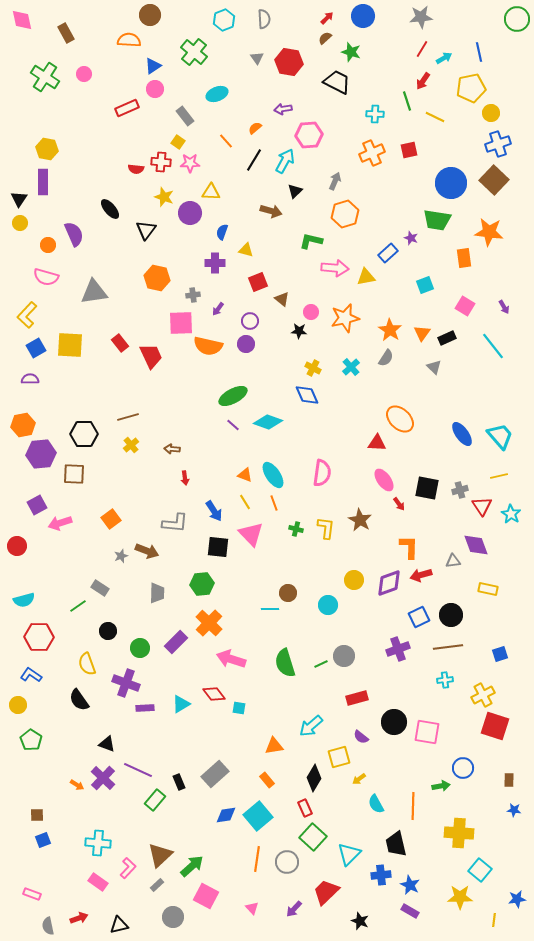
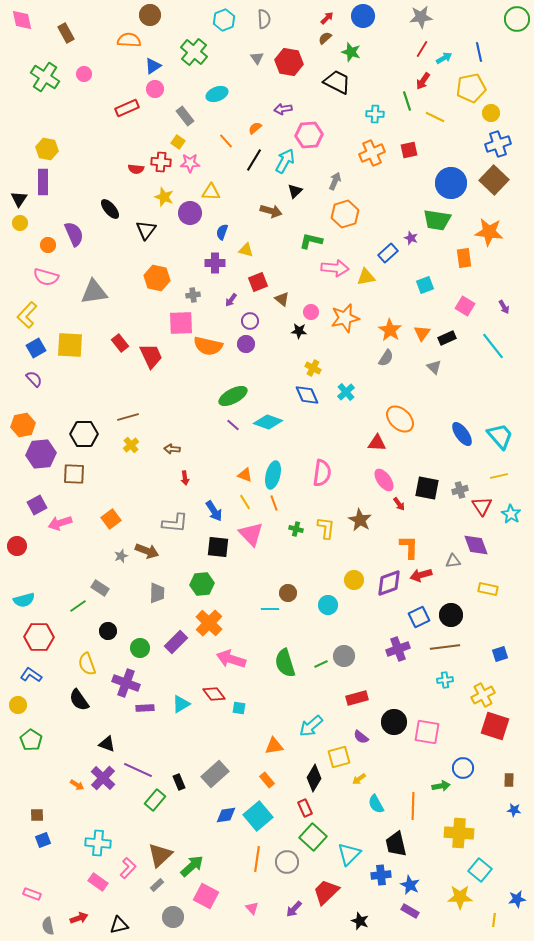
purple arrow at (218, 309): moved 13 px right, 9 px up
cyan cross at (351, 367): moved 5 px left, 25 px down
purple semicircle at (30, 379): moved 4 px right; rotated 48 degrees clockwise
cyan ellipse at (273, 475): rotated 48 degrees clockwise
brown line at (448, 647): moved 3 px left
